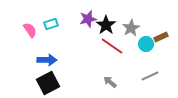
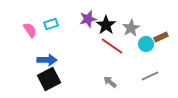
black square: moved 1 px right, 4 px up
